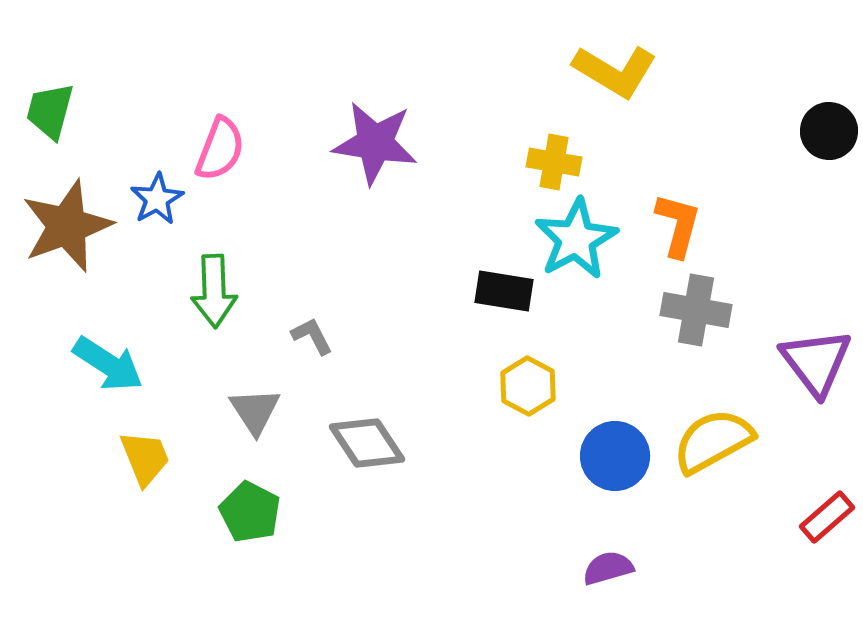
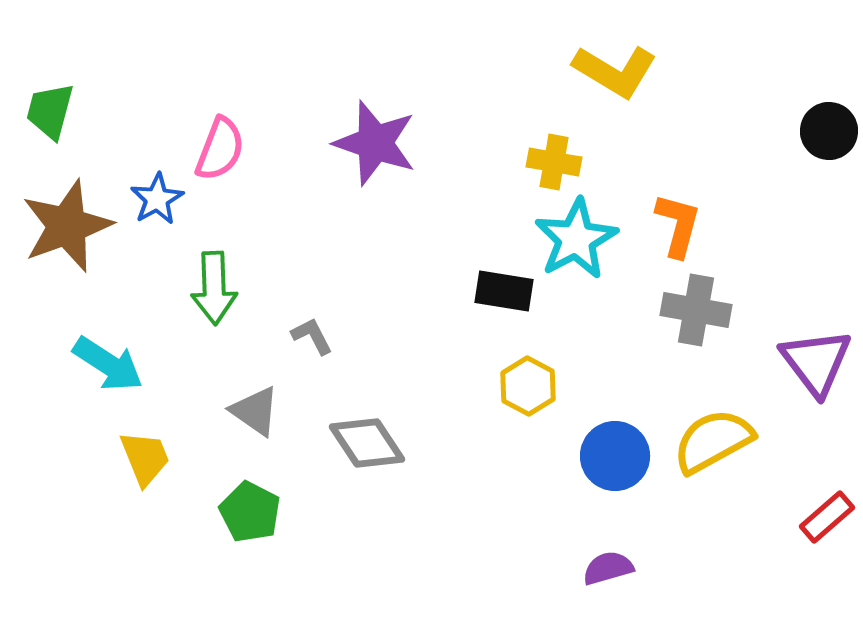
purple star: rotated 10 degrees clockwise
green arrow: moved 3 px up
gray triangle: rotated 22 degrees counterclockwise
